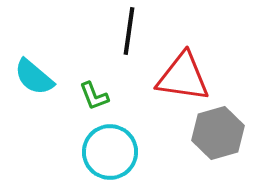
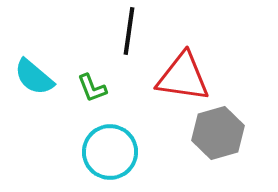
green L-shape: moved 2 px left, 8 px up
